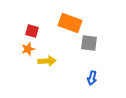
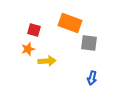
red square: moved 2 px right, 1 px up
